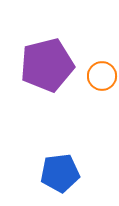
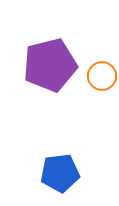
purple pentagon: moved 3 px right
